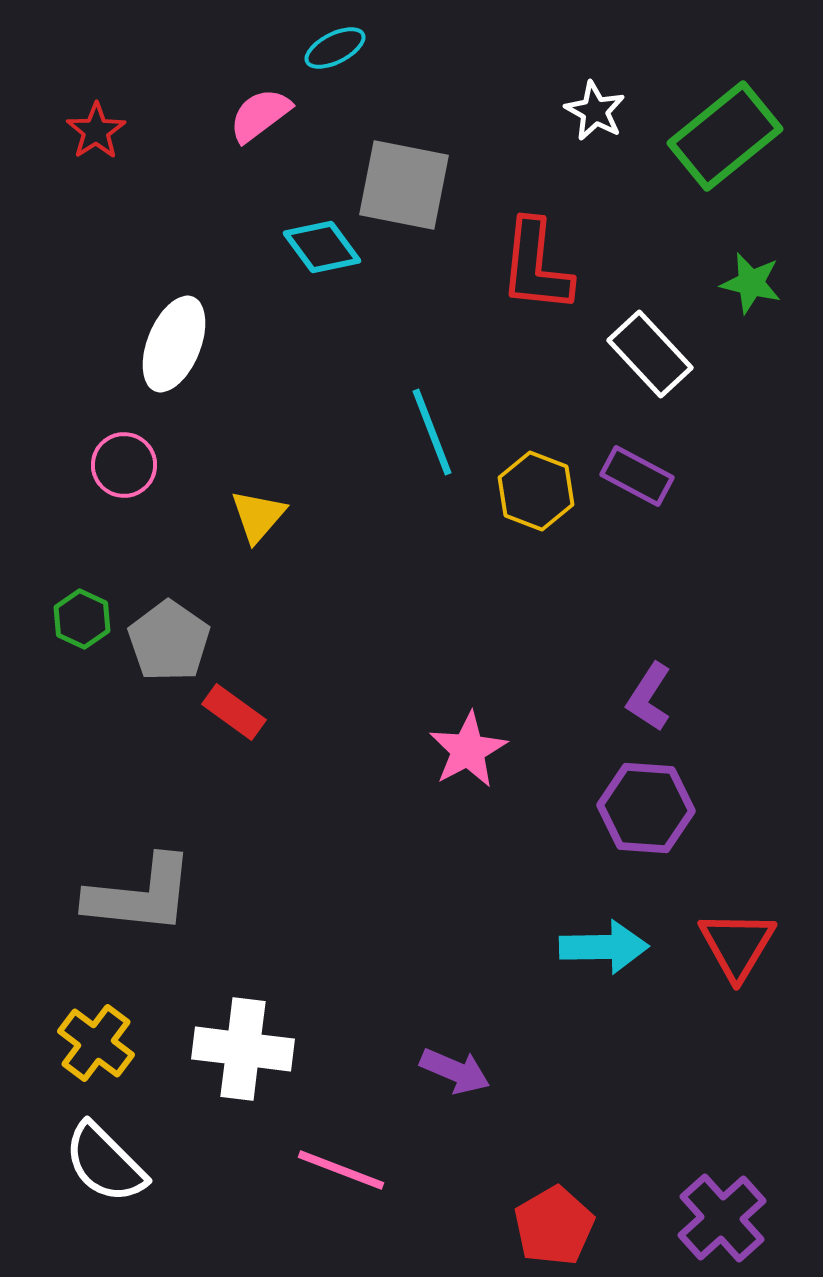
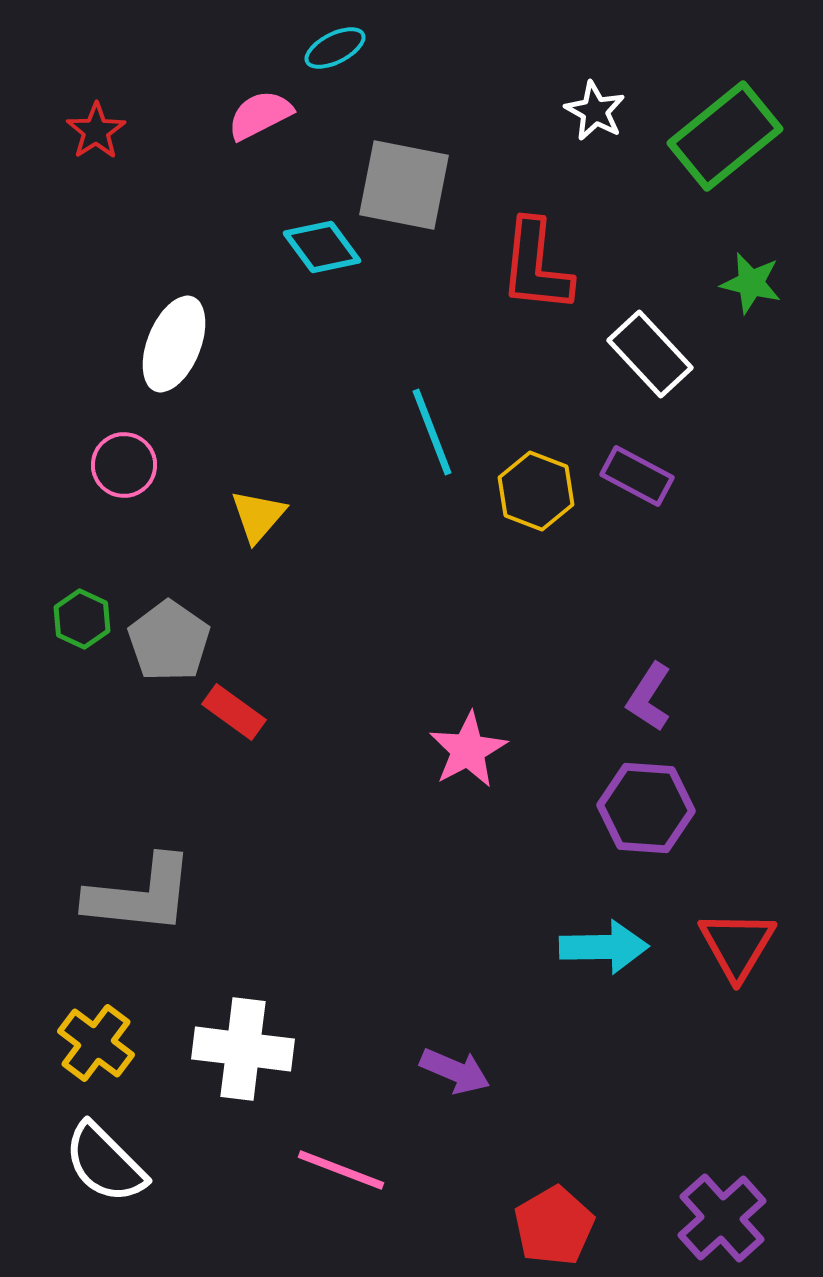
pink semicircle: rotated 10 degrees clockwise
